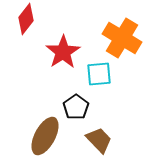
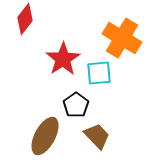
red diamond: moved 1 px left
red star: moved 7 px down
cyan square: moved 1 px up
black pentagon: moved 2 px up
brown trapezoid: moved 2 px left, 4 px up
